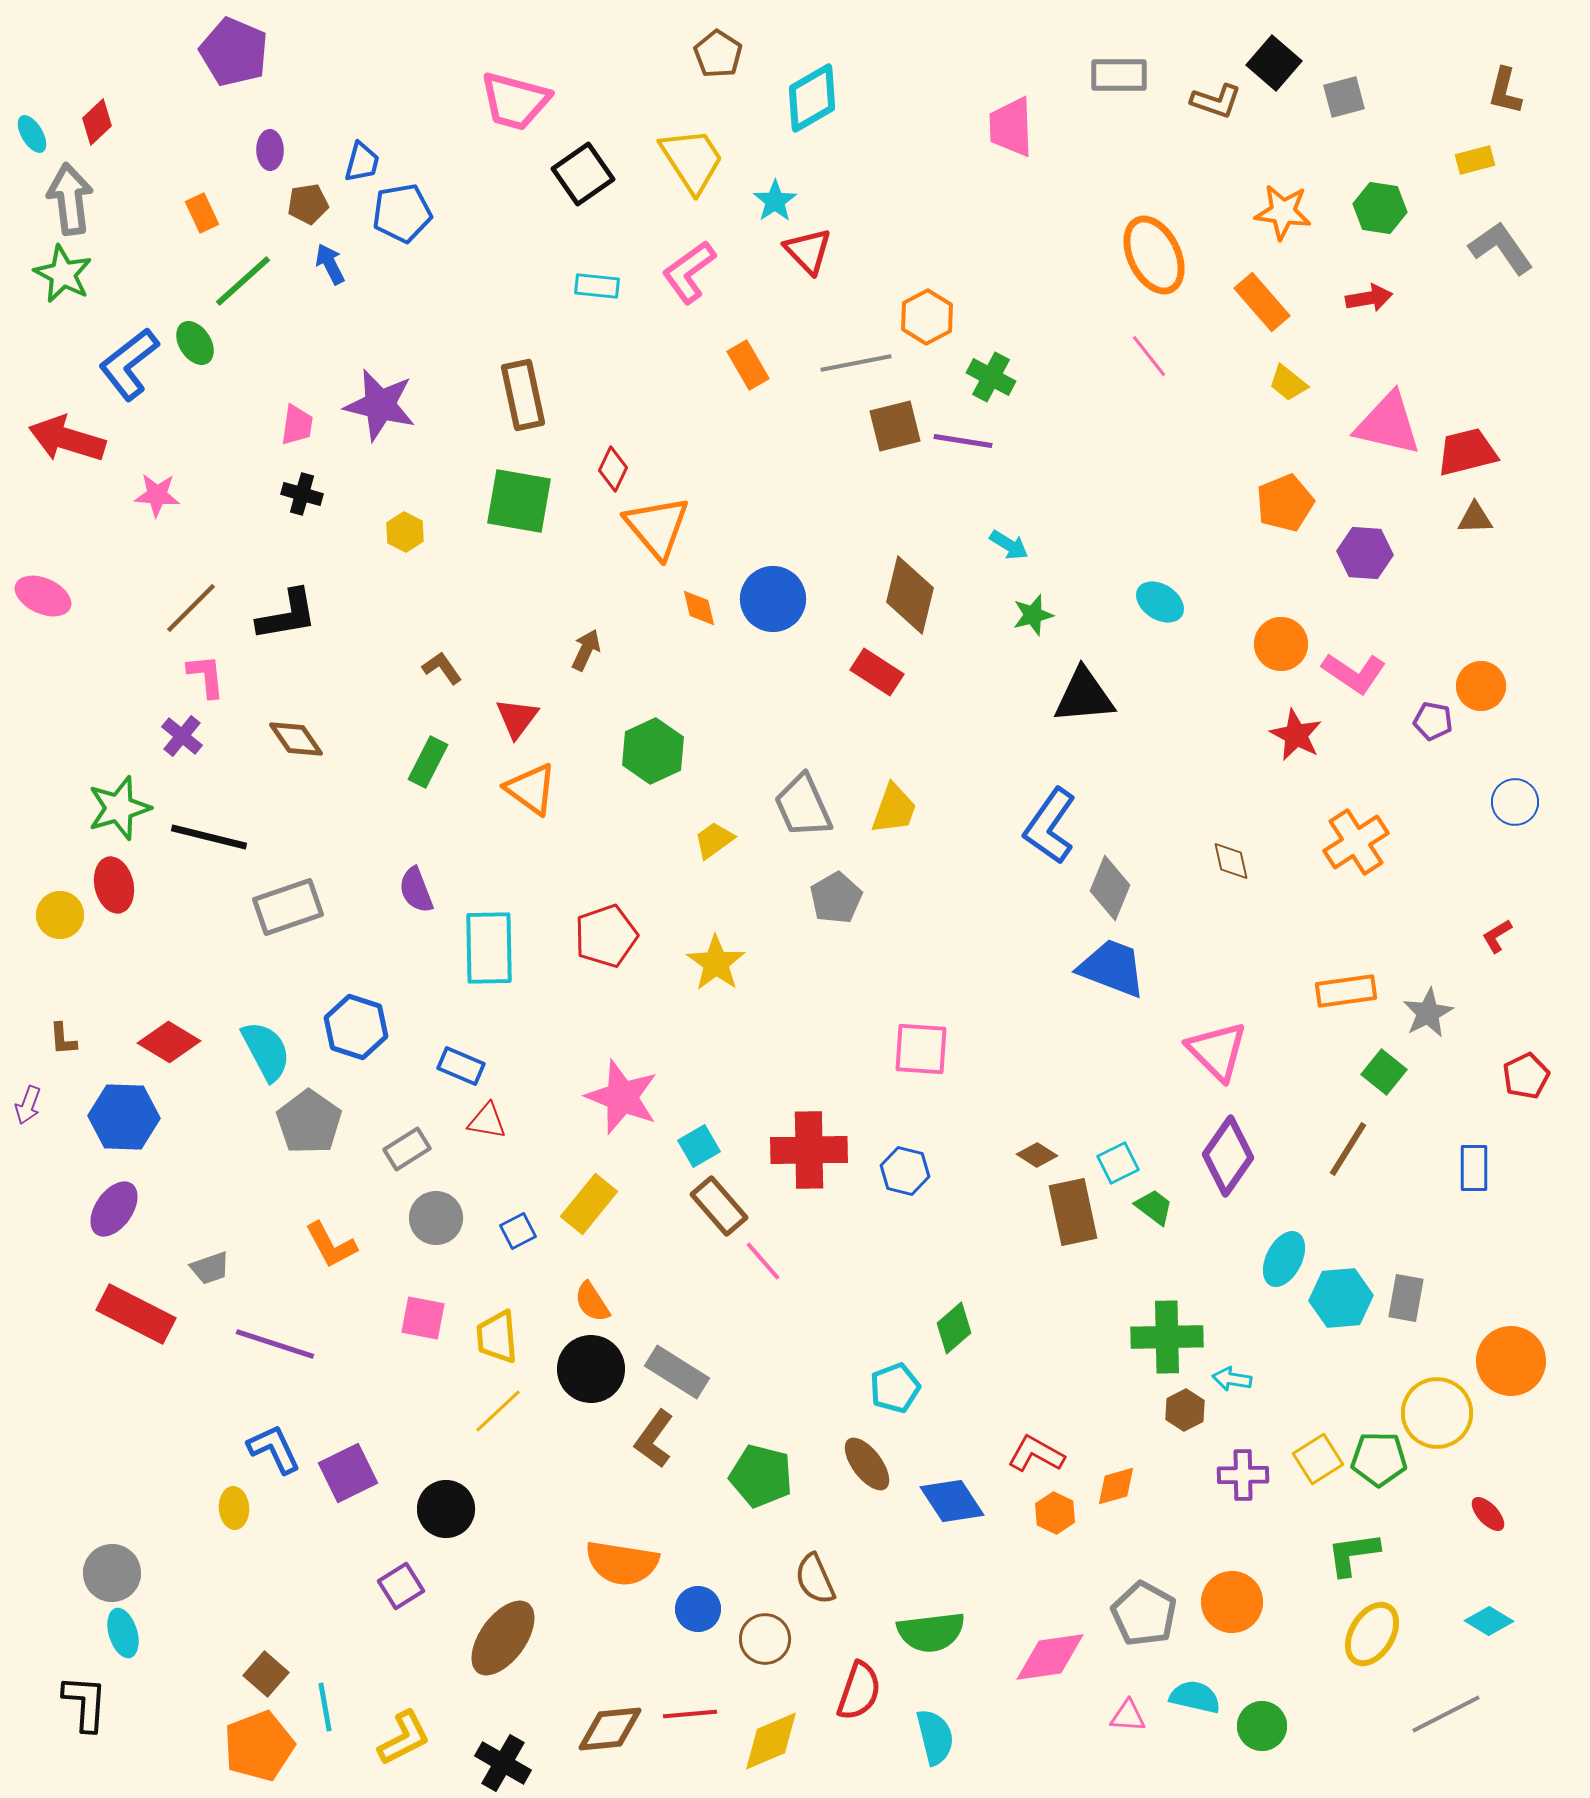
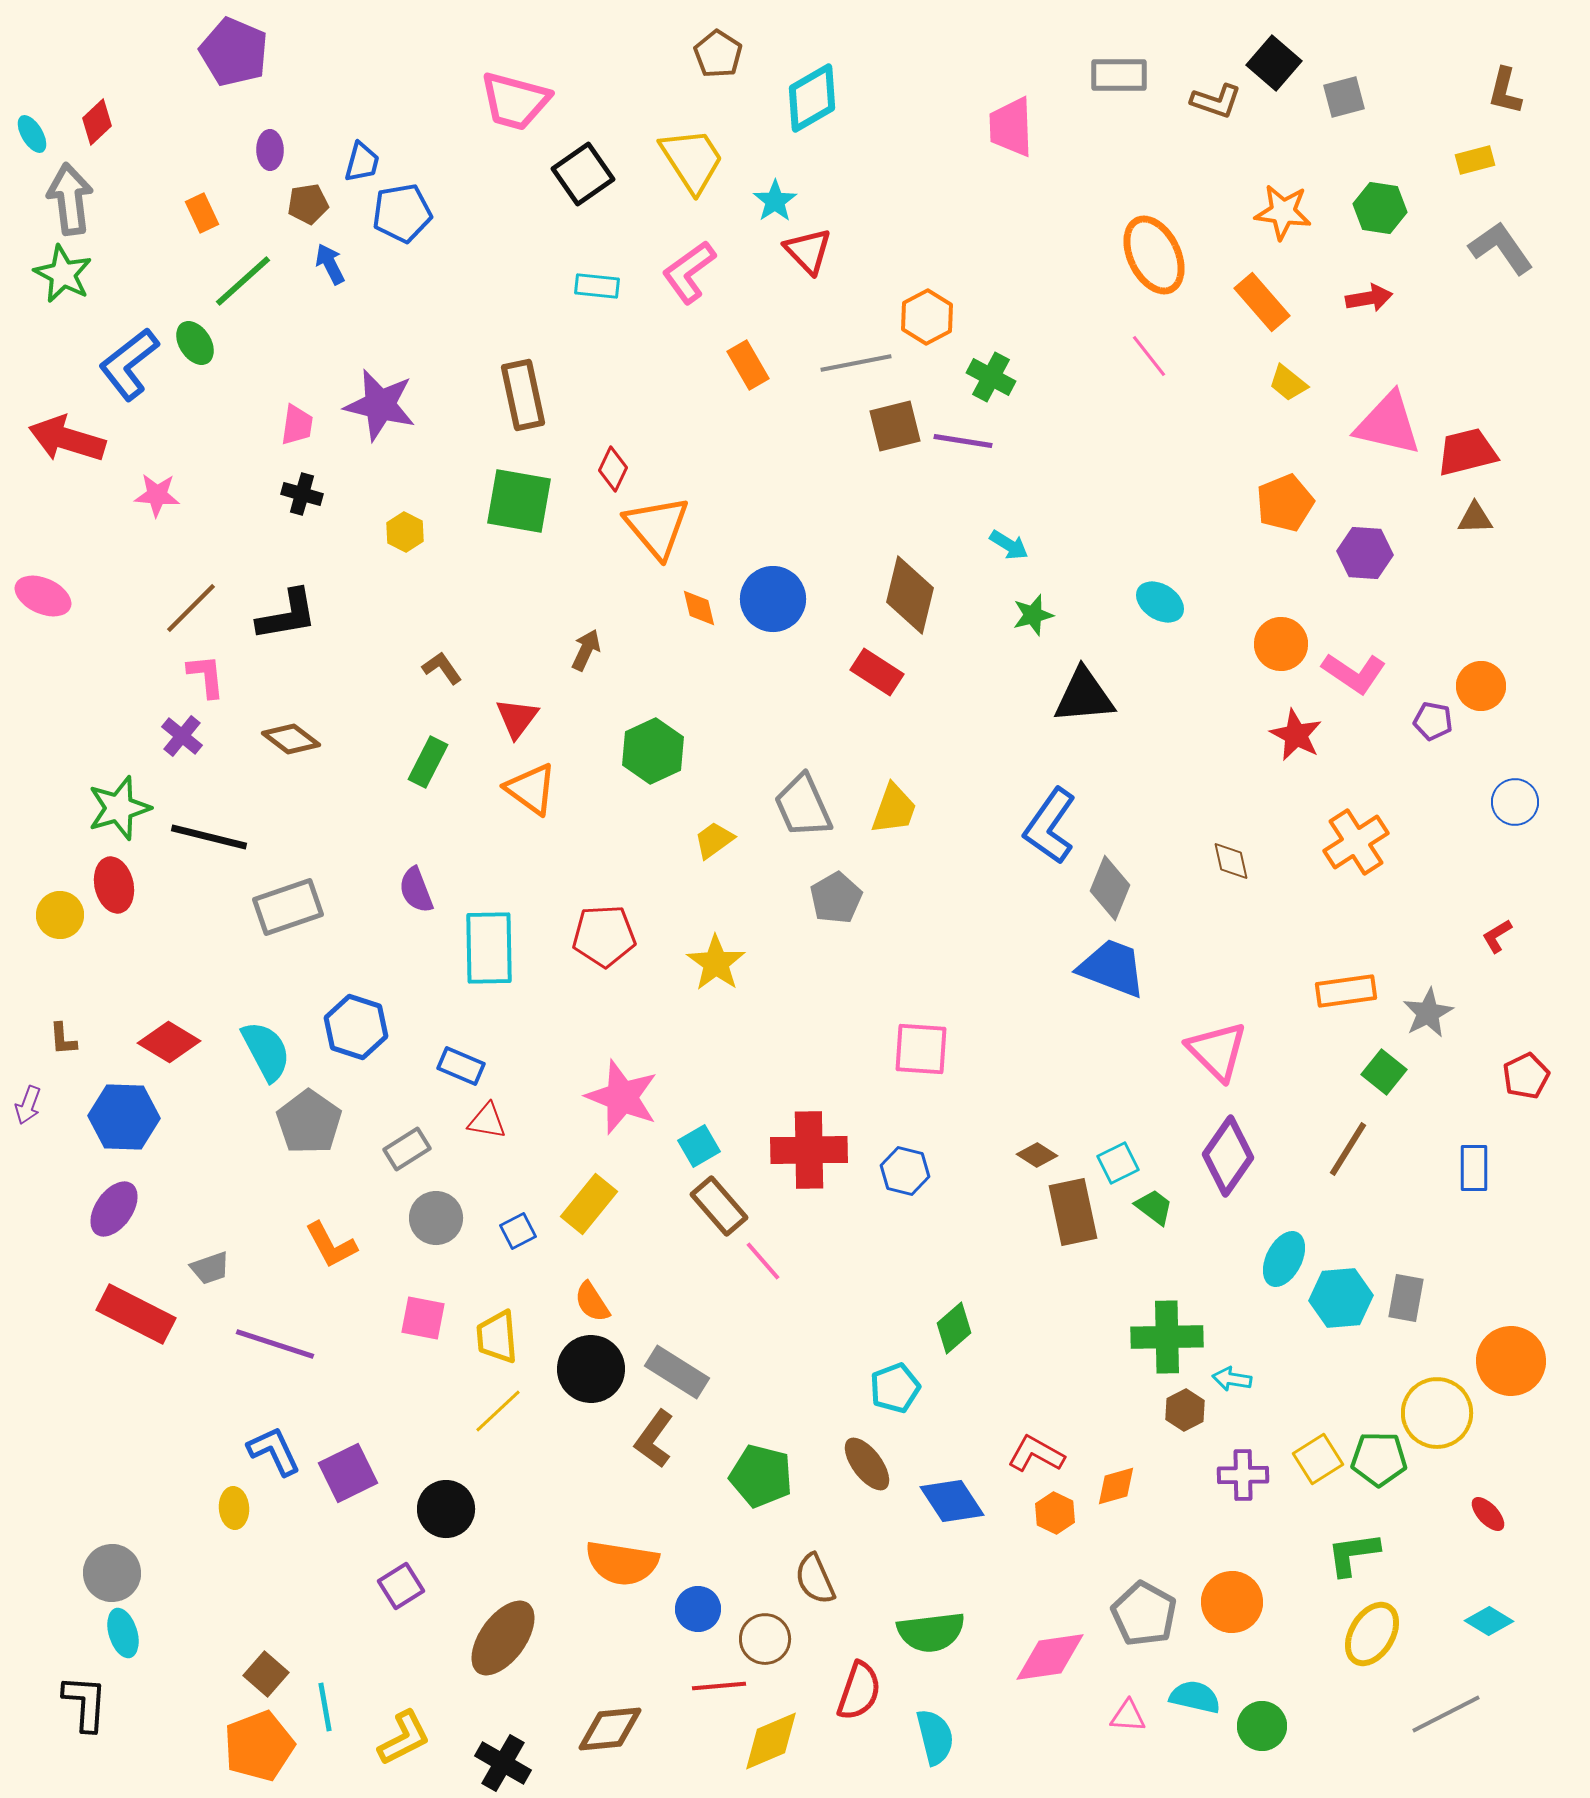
brown diamond at (296, 739): moved 5 px left; rotated 18 degrees counterclockwise
red pentagon at (606, 936): moved 2 px left; rotated 16 degrees clockwise
blue L-shape at (274, 1449): moved 2 px down
red line at (690, 1714): moved 29 px right, 28 px up
